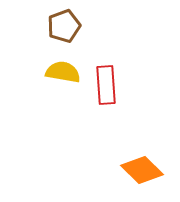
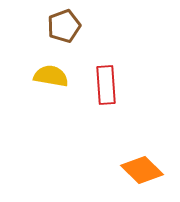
yellow semicircle: moved 12 px left, 4 px down
